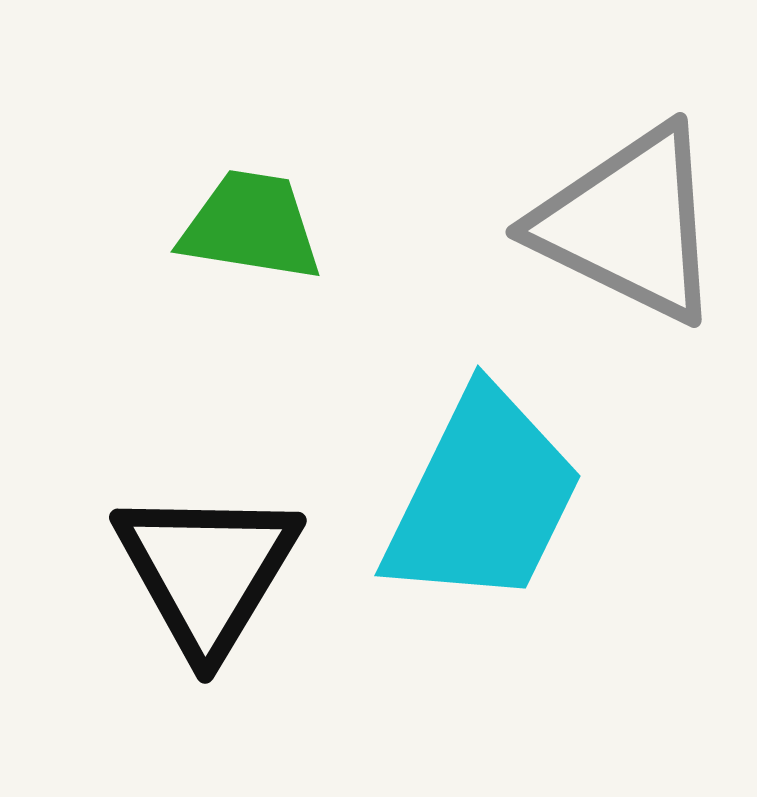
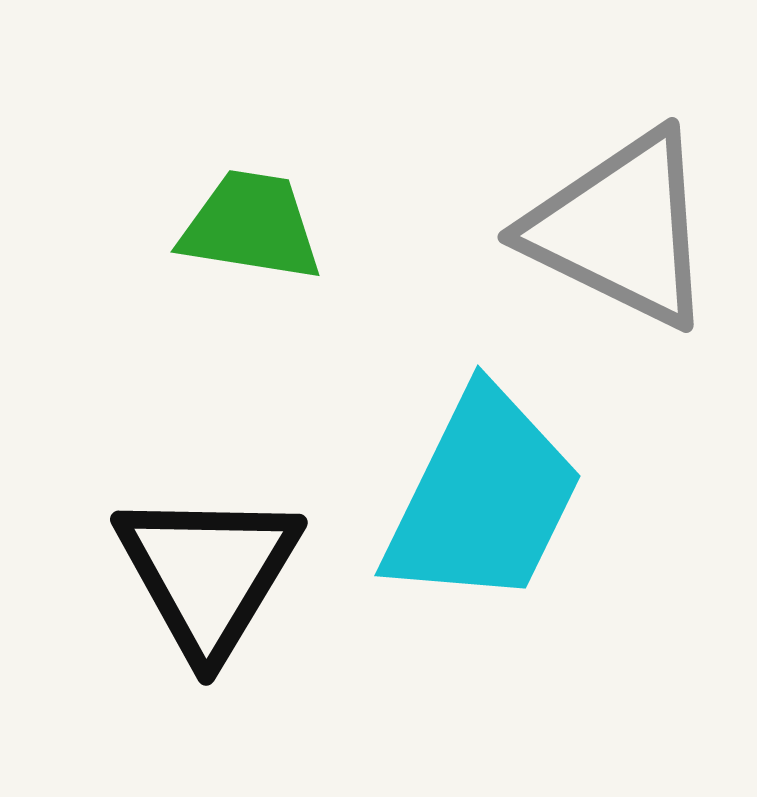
gray triangle: moved 8 px left, 5 px down
black triangle: moved 1 px right, 2 px down
